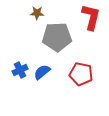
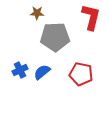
gray pentagon: moved 2 px left
